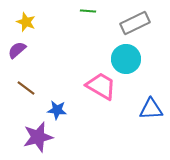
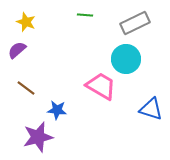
green line: moved 3 px left, 4 px down
blue triangle: rotated 20 degrees clockwise
